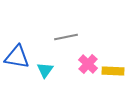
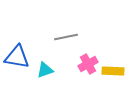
pink cross: rotated 18 degrees clockwise
cyan triangle: rotated 36 degrees clockwise
